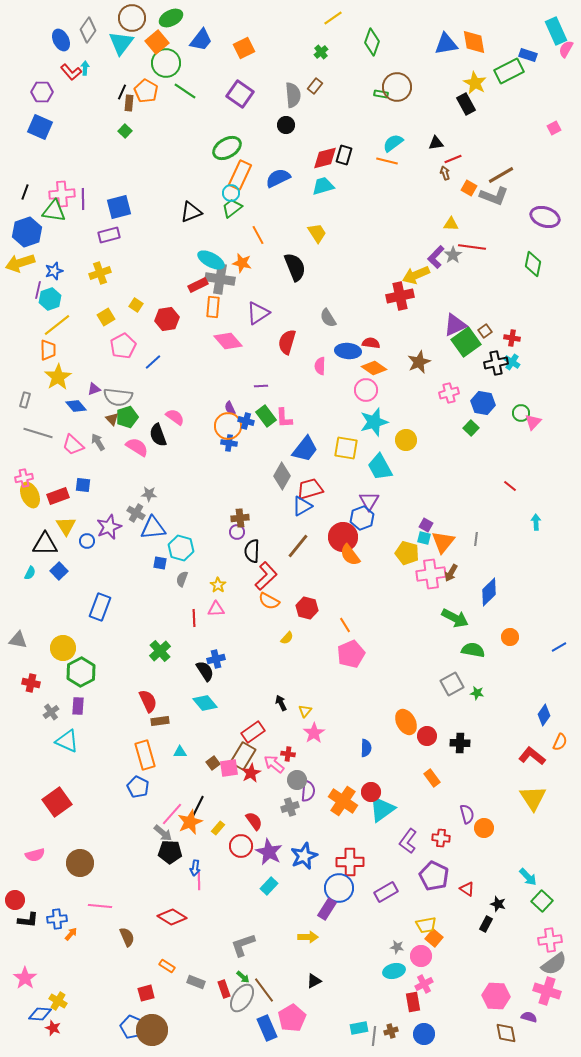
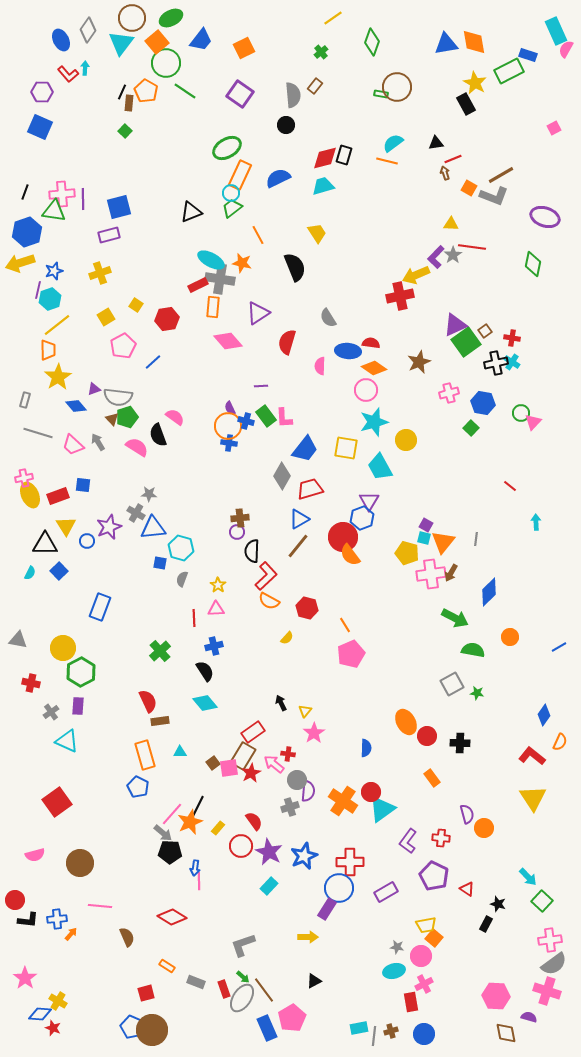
red L-shape at (71, 72): moved 3 px left, 2 px down
blue triangle at (302, 506): moved 3 px left, 13 px down
blue cross at (216, 659): moved 2 px left, 13 px up
red rectangle at (413, 1002): moved 2 px left
